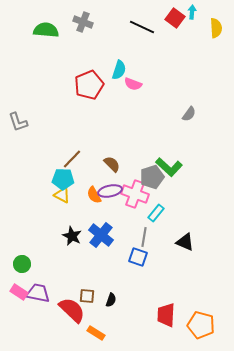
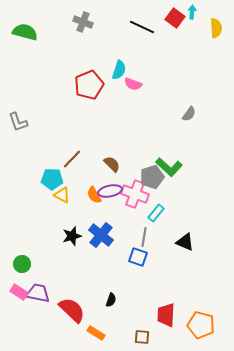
green semicircle: moved 21 px left, 2 px down; rotated 10 degrees clockwise
cyan pentagon: moved 11 px left
black star: rotated 30 degrees clockwise
brown square: moved 55 px right, 41 px down
